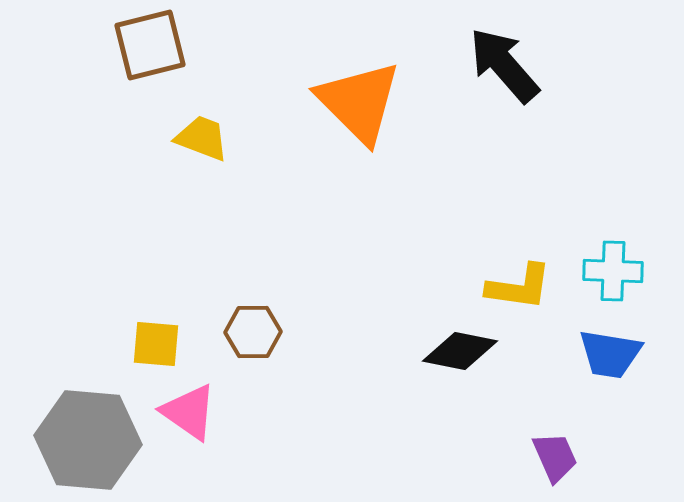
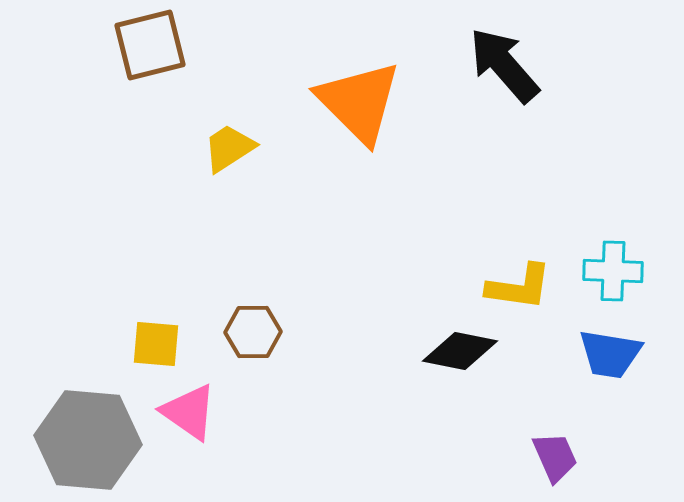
yellow trapezoid: moved 27 px right, 10 px down; rotated 54 degrees counterclockwise
